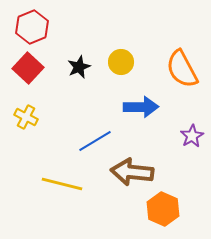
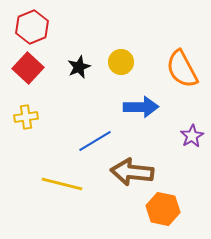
yellow cross: rotated 35 degrees counterclockwise
orange hexagon: rotated 12 degrees counterclockwise
